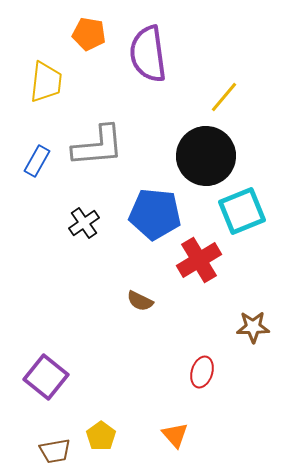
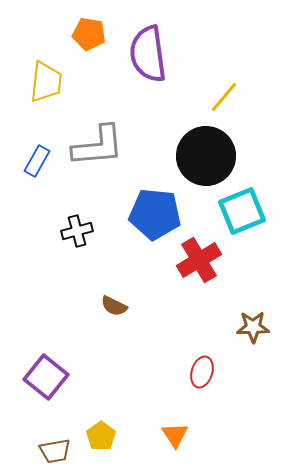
black cross: moved 7 px left, 8 px down; rotated 20 degrees clockwise
brown semicircle: moved 26 px left, 5 px down
orange triangle: rotated 8 degrees clockwise
